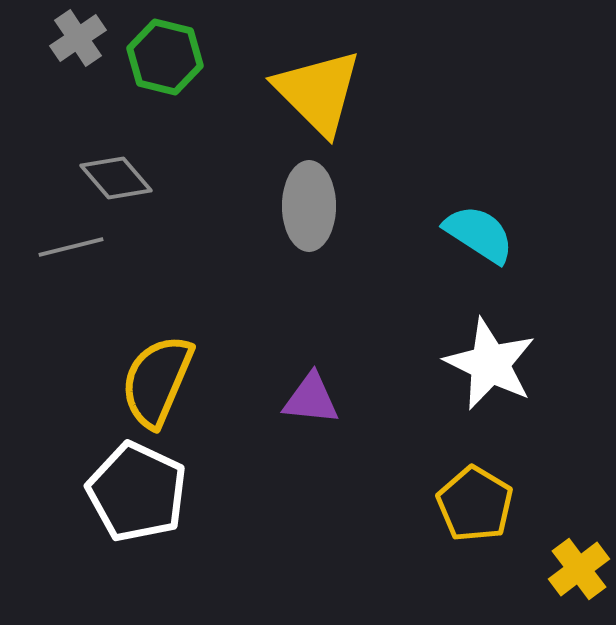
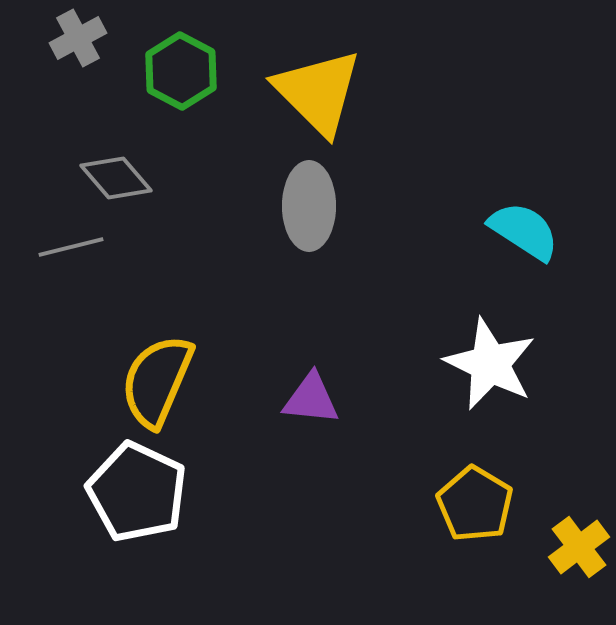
gray cross: rotated 6 degrees clockwise
green hexagon: moved 16 px right, 14 px down; rotated 14 degrees clockwise
cyan semicircle: moved 45 px right, 3 px up
yellow cross: moved 22 px up
